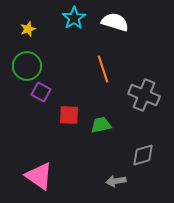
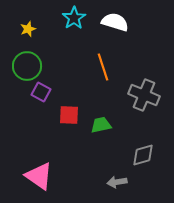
orange line: moved 2 px up
gray arrow: moved 1 px right, 1 px down
